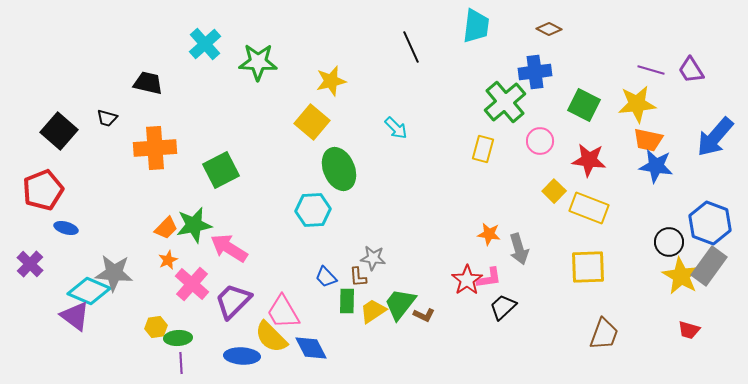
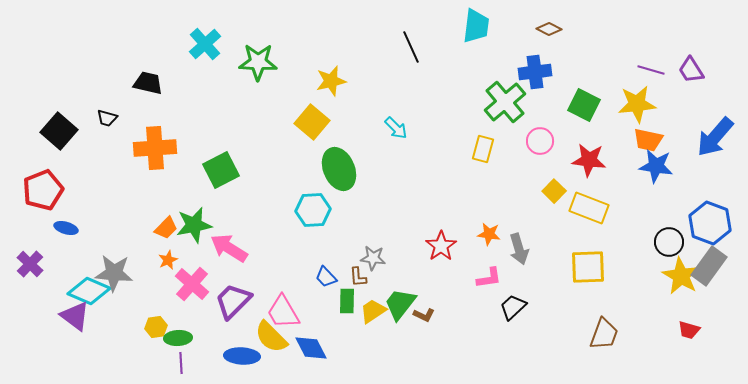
red star at (467, 280): moved 26 px left, 34 px up
black trapezoid at (503, 307): moved 10 px right
